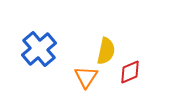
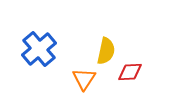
red diamond: rotated 20 degrees clockwise
orange triangle: moved 2 px left, 2 px down
